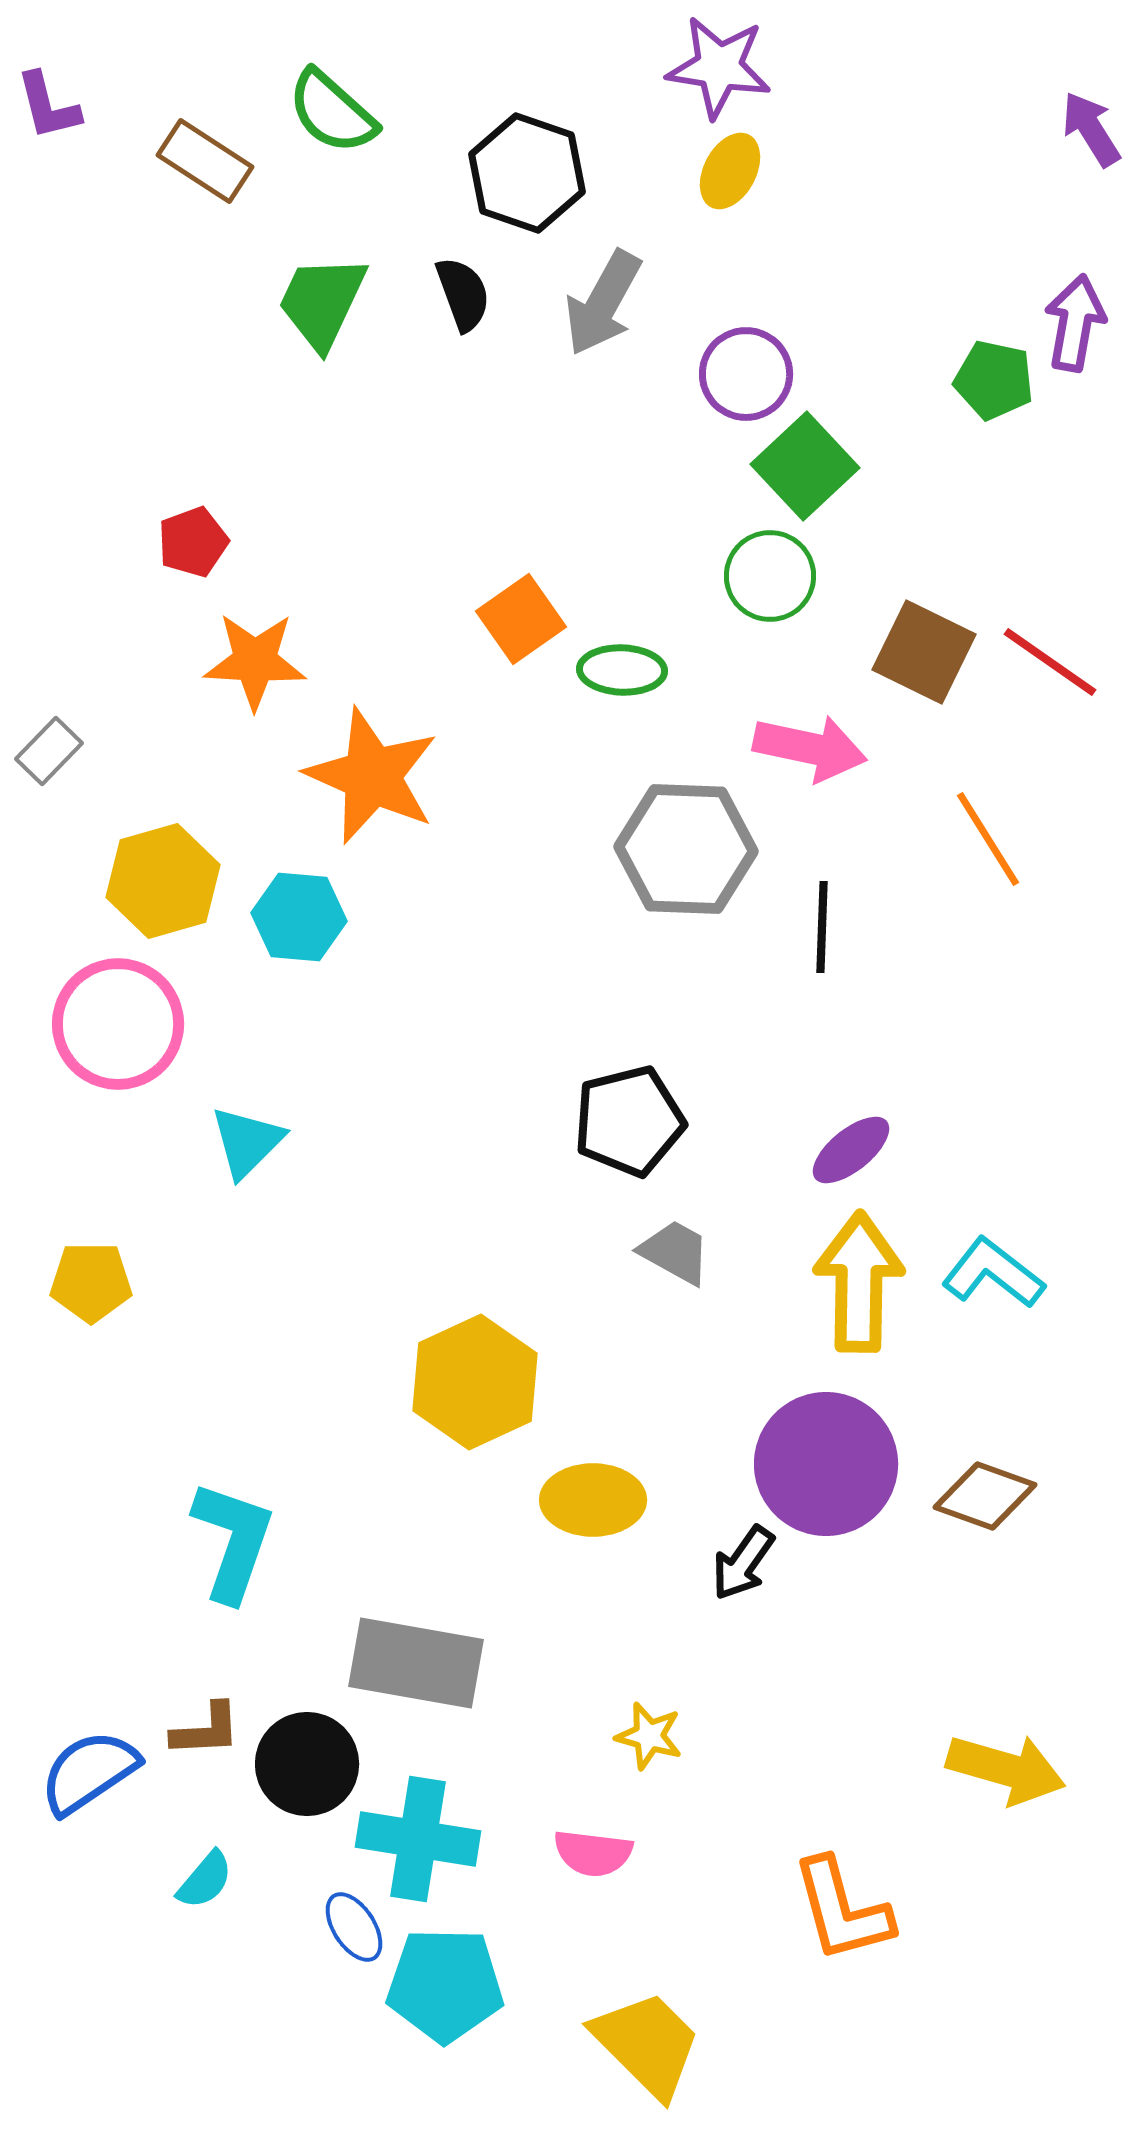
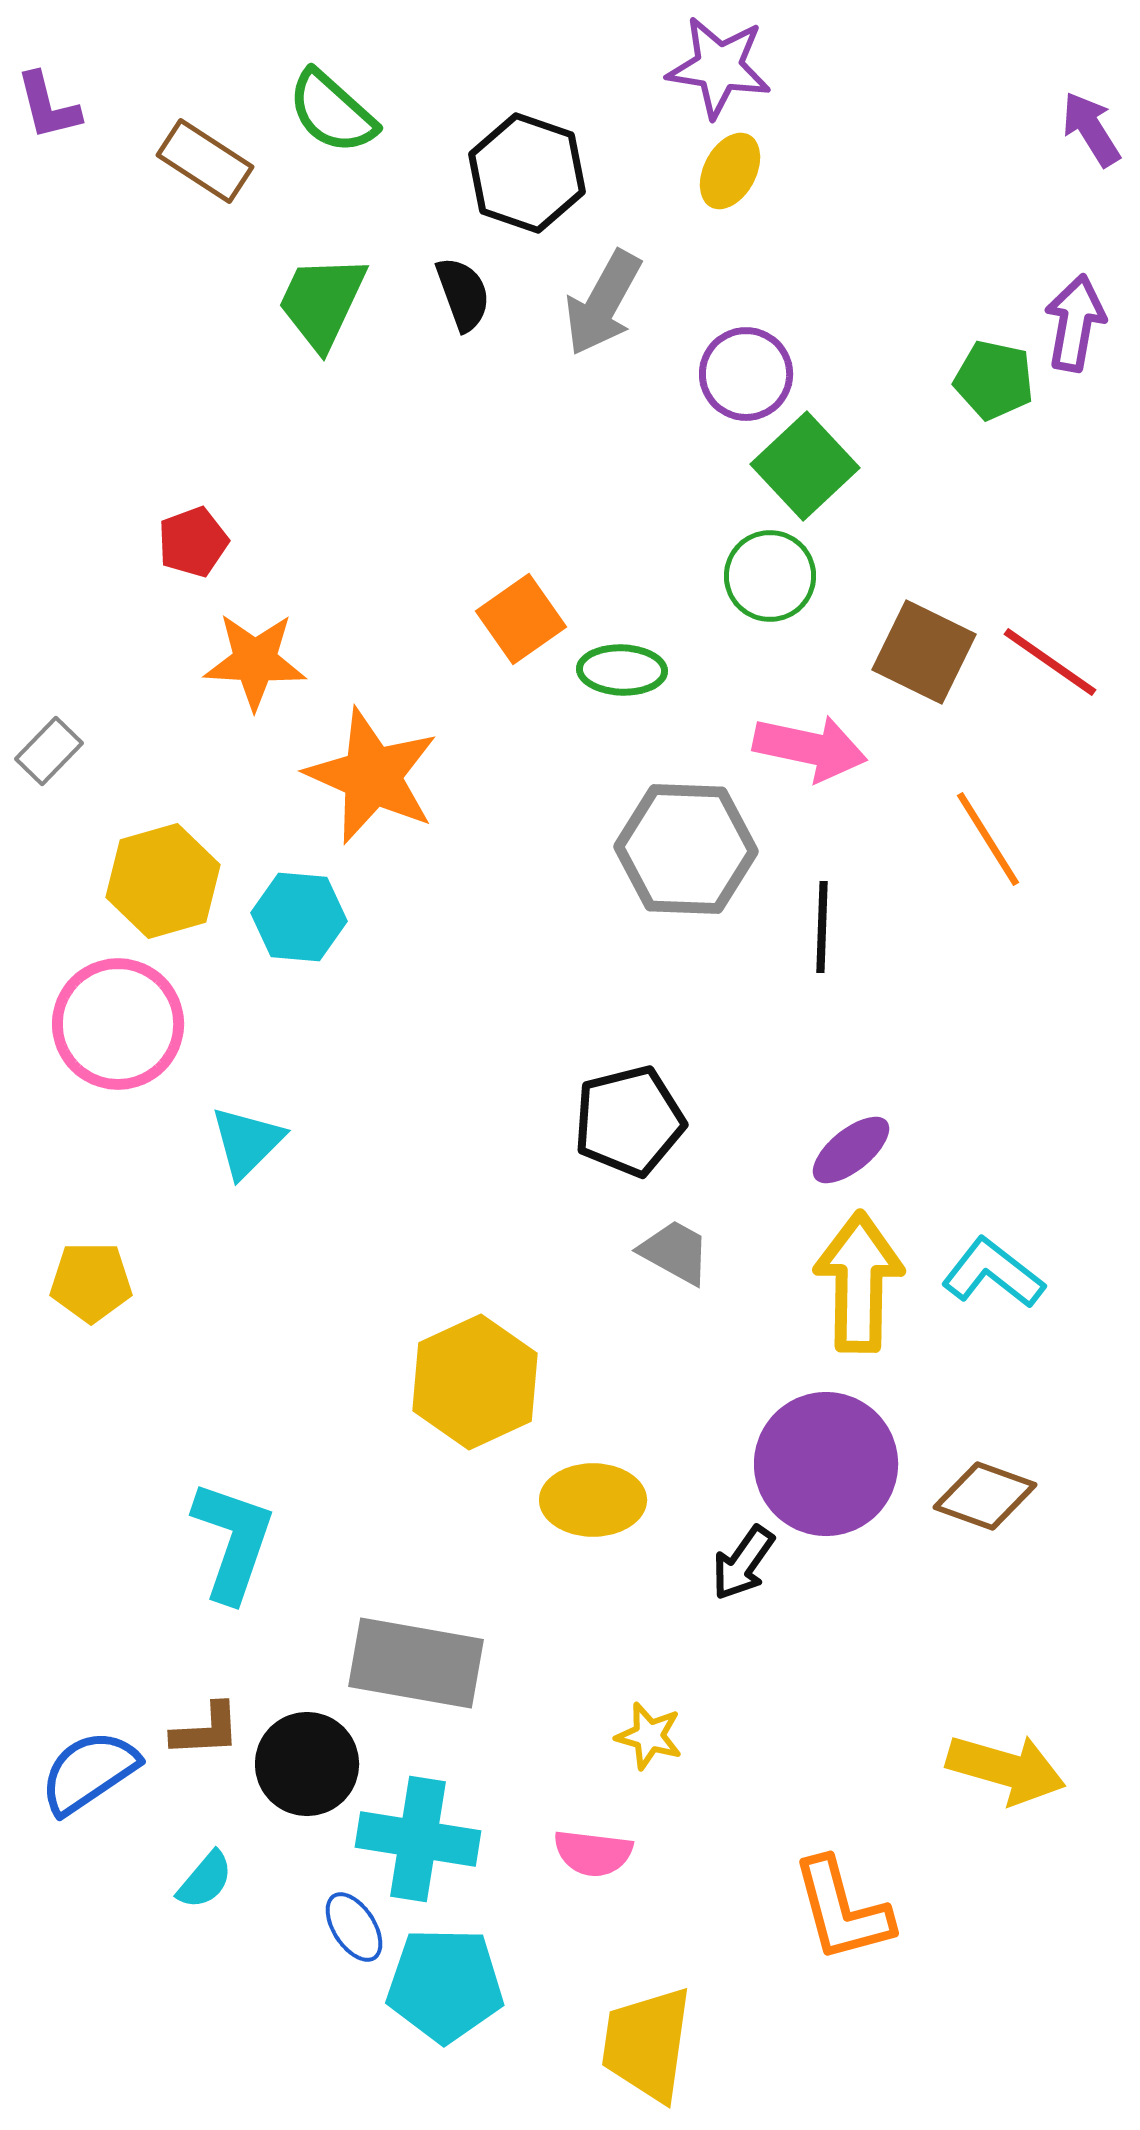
yellow trapezoid at (647, 2044): rotated 127 degrees counterclockwise
